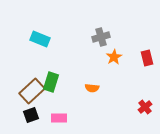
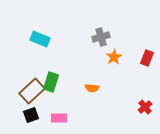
red rectangle: rotated 35 degrees clockwise
